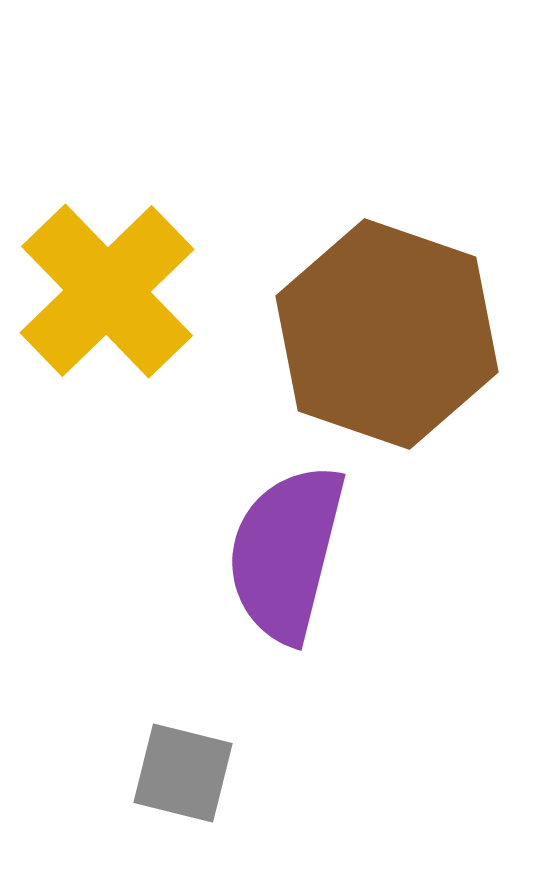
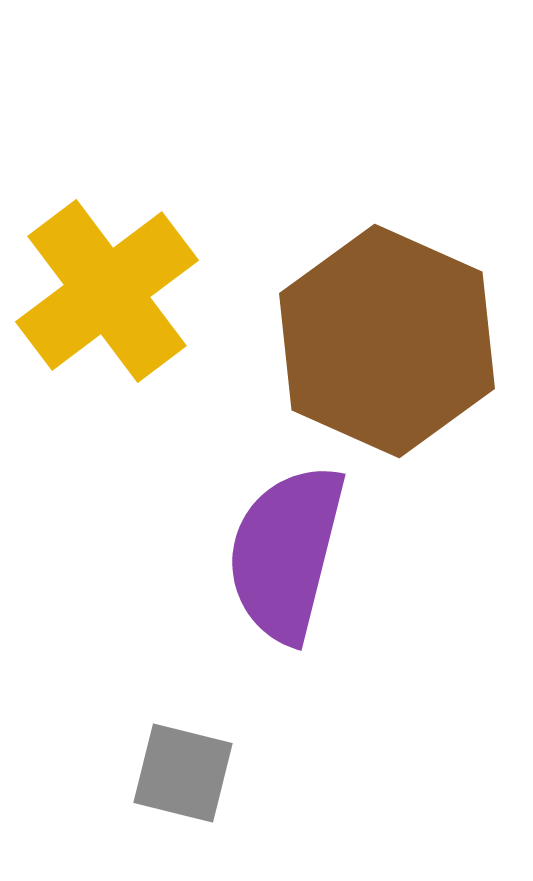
yellow cross: rotated 7 degrees clockwise
brown hexagon: moved 7 px down; rotated 5 degrees clockwise
